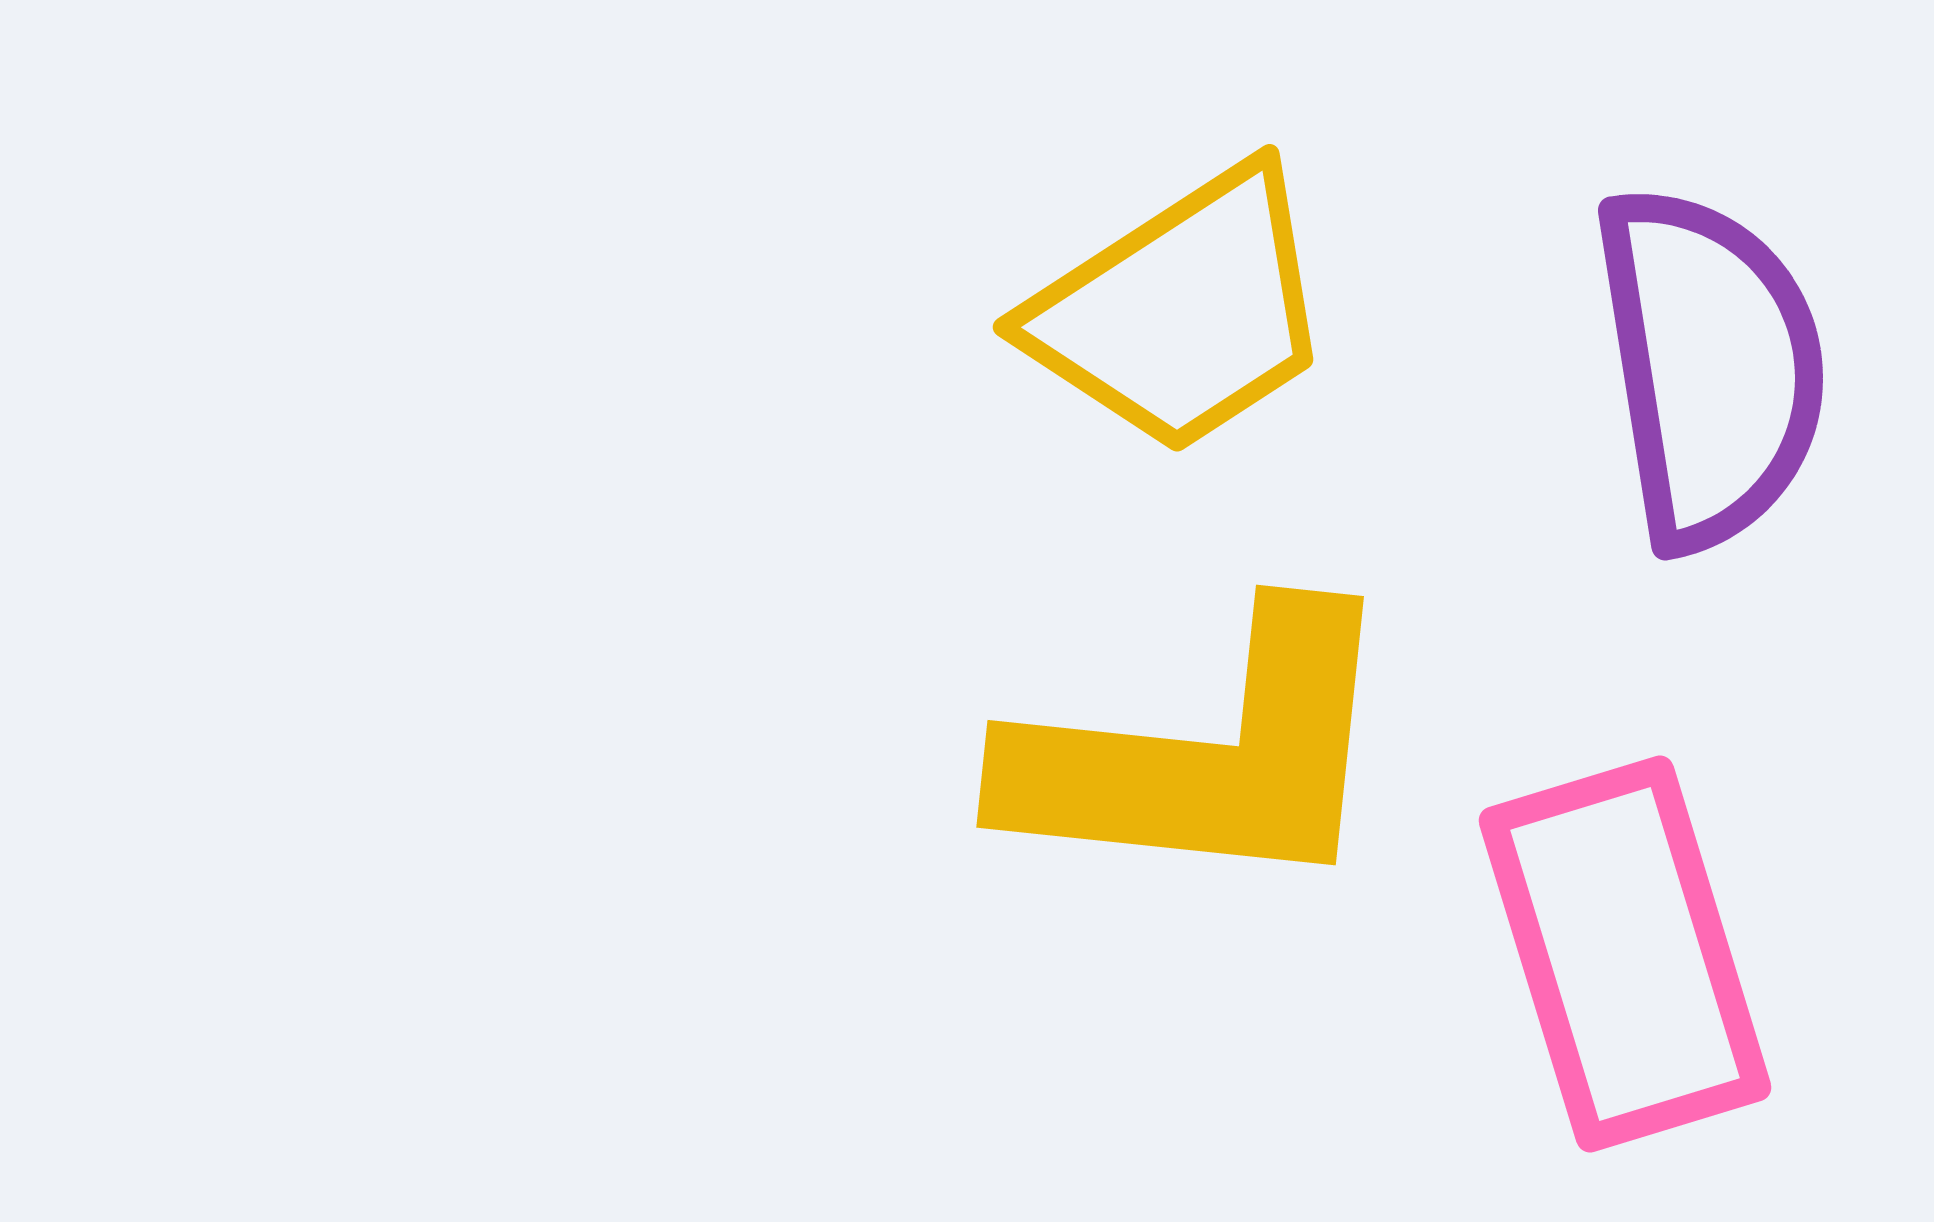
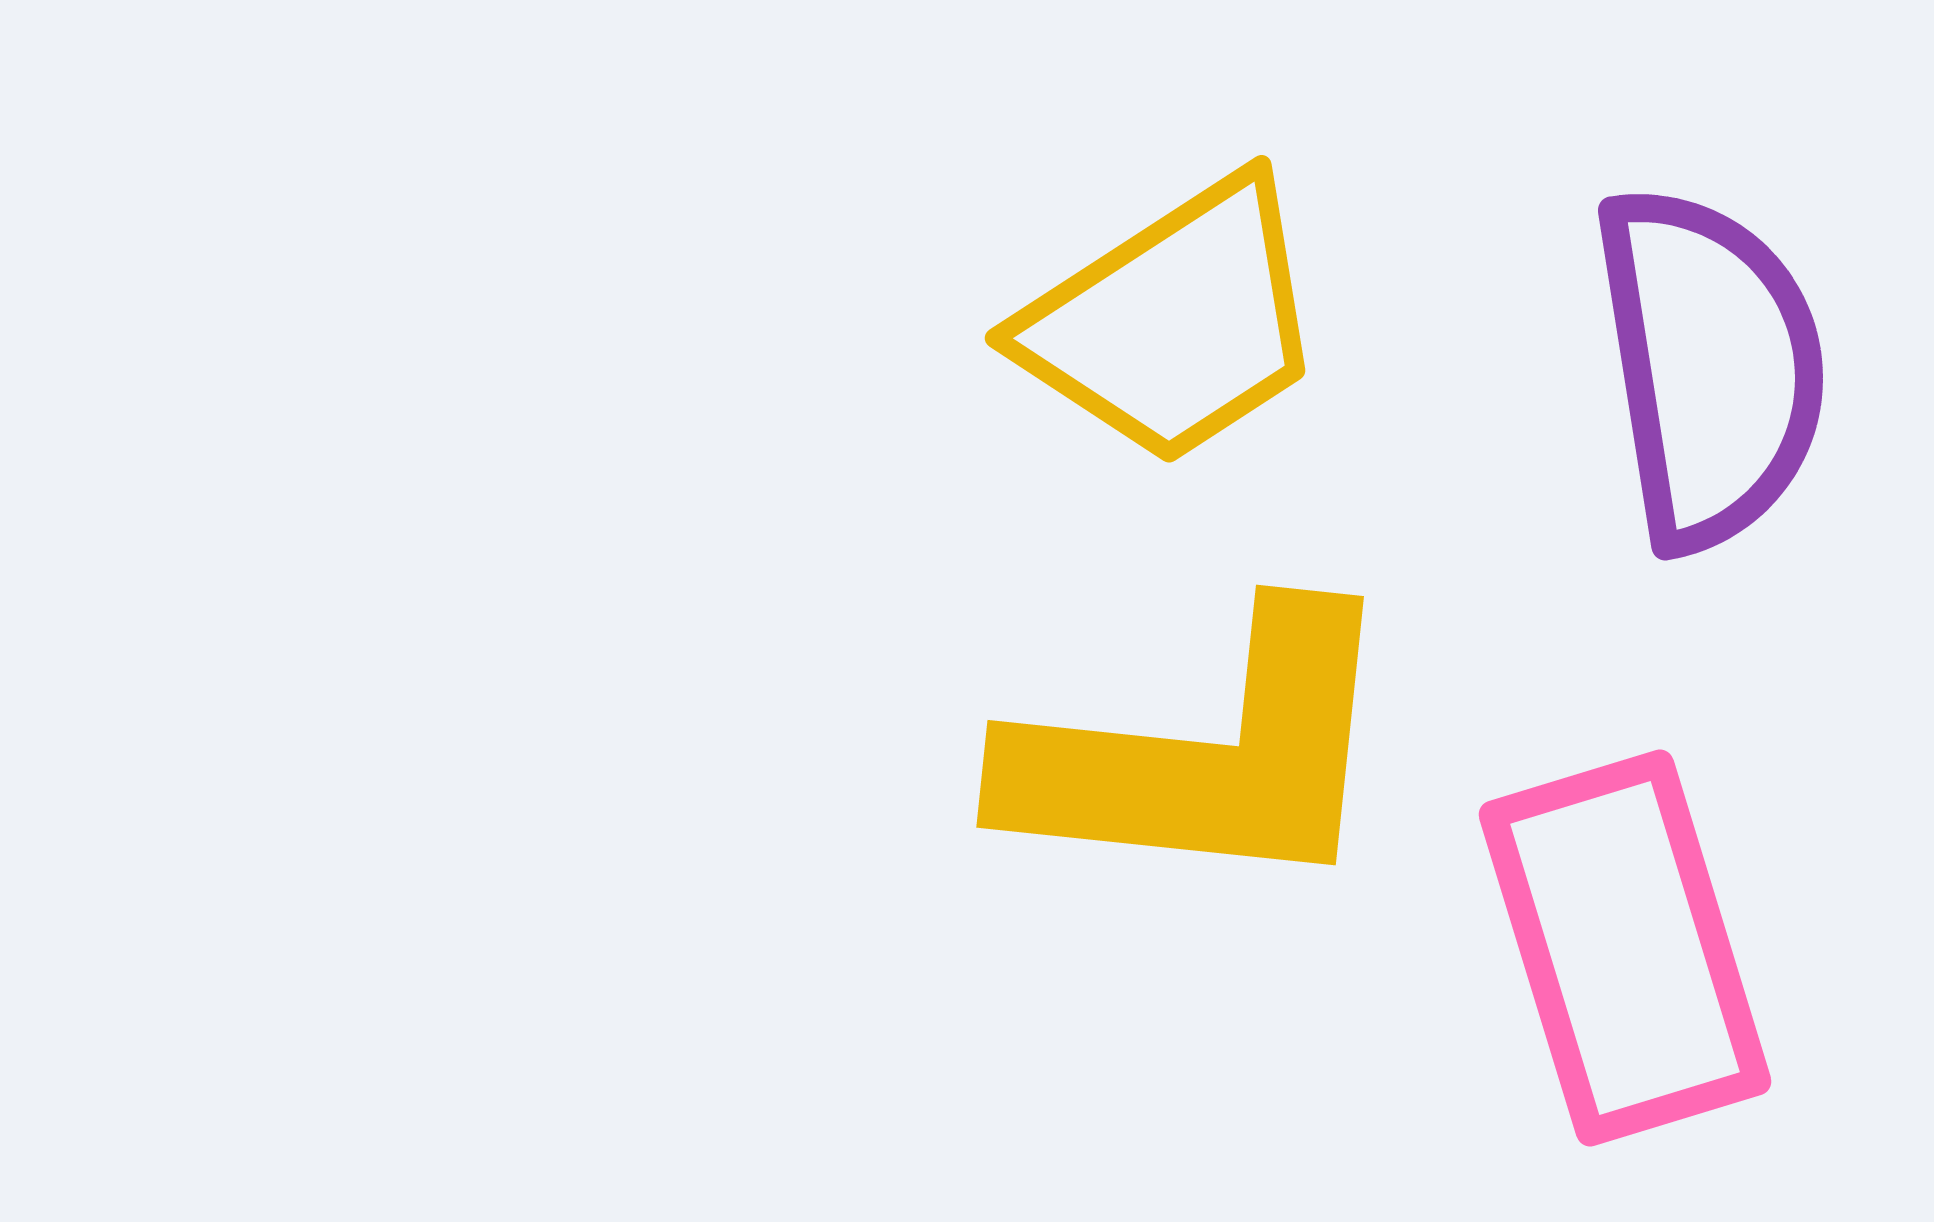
yellow trapezoid: moved 8 px left, 11 px down
pink rectangle: moved 6 px up
